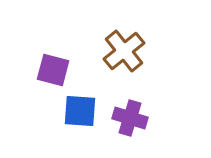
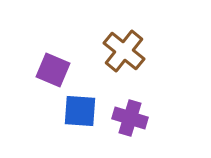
brown cross: rotated 12 degrees counterclockwise
purple square: rotated 8 degrees clockwise
